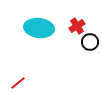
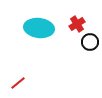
red cross: moved 2 px up
